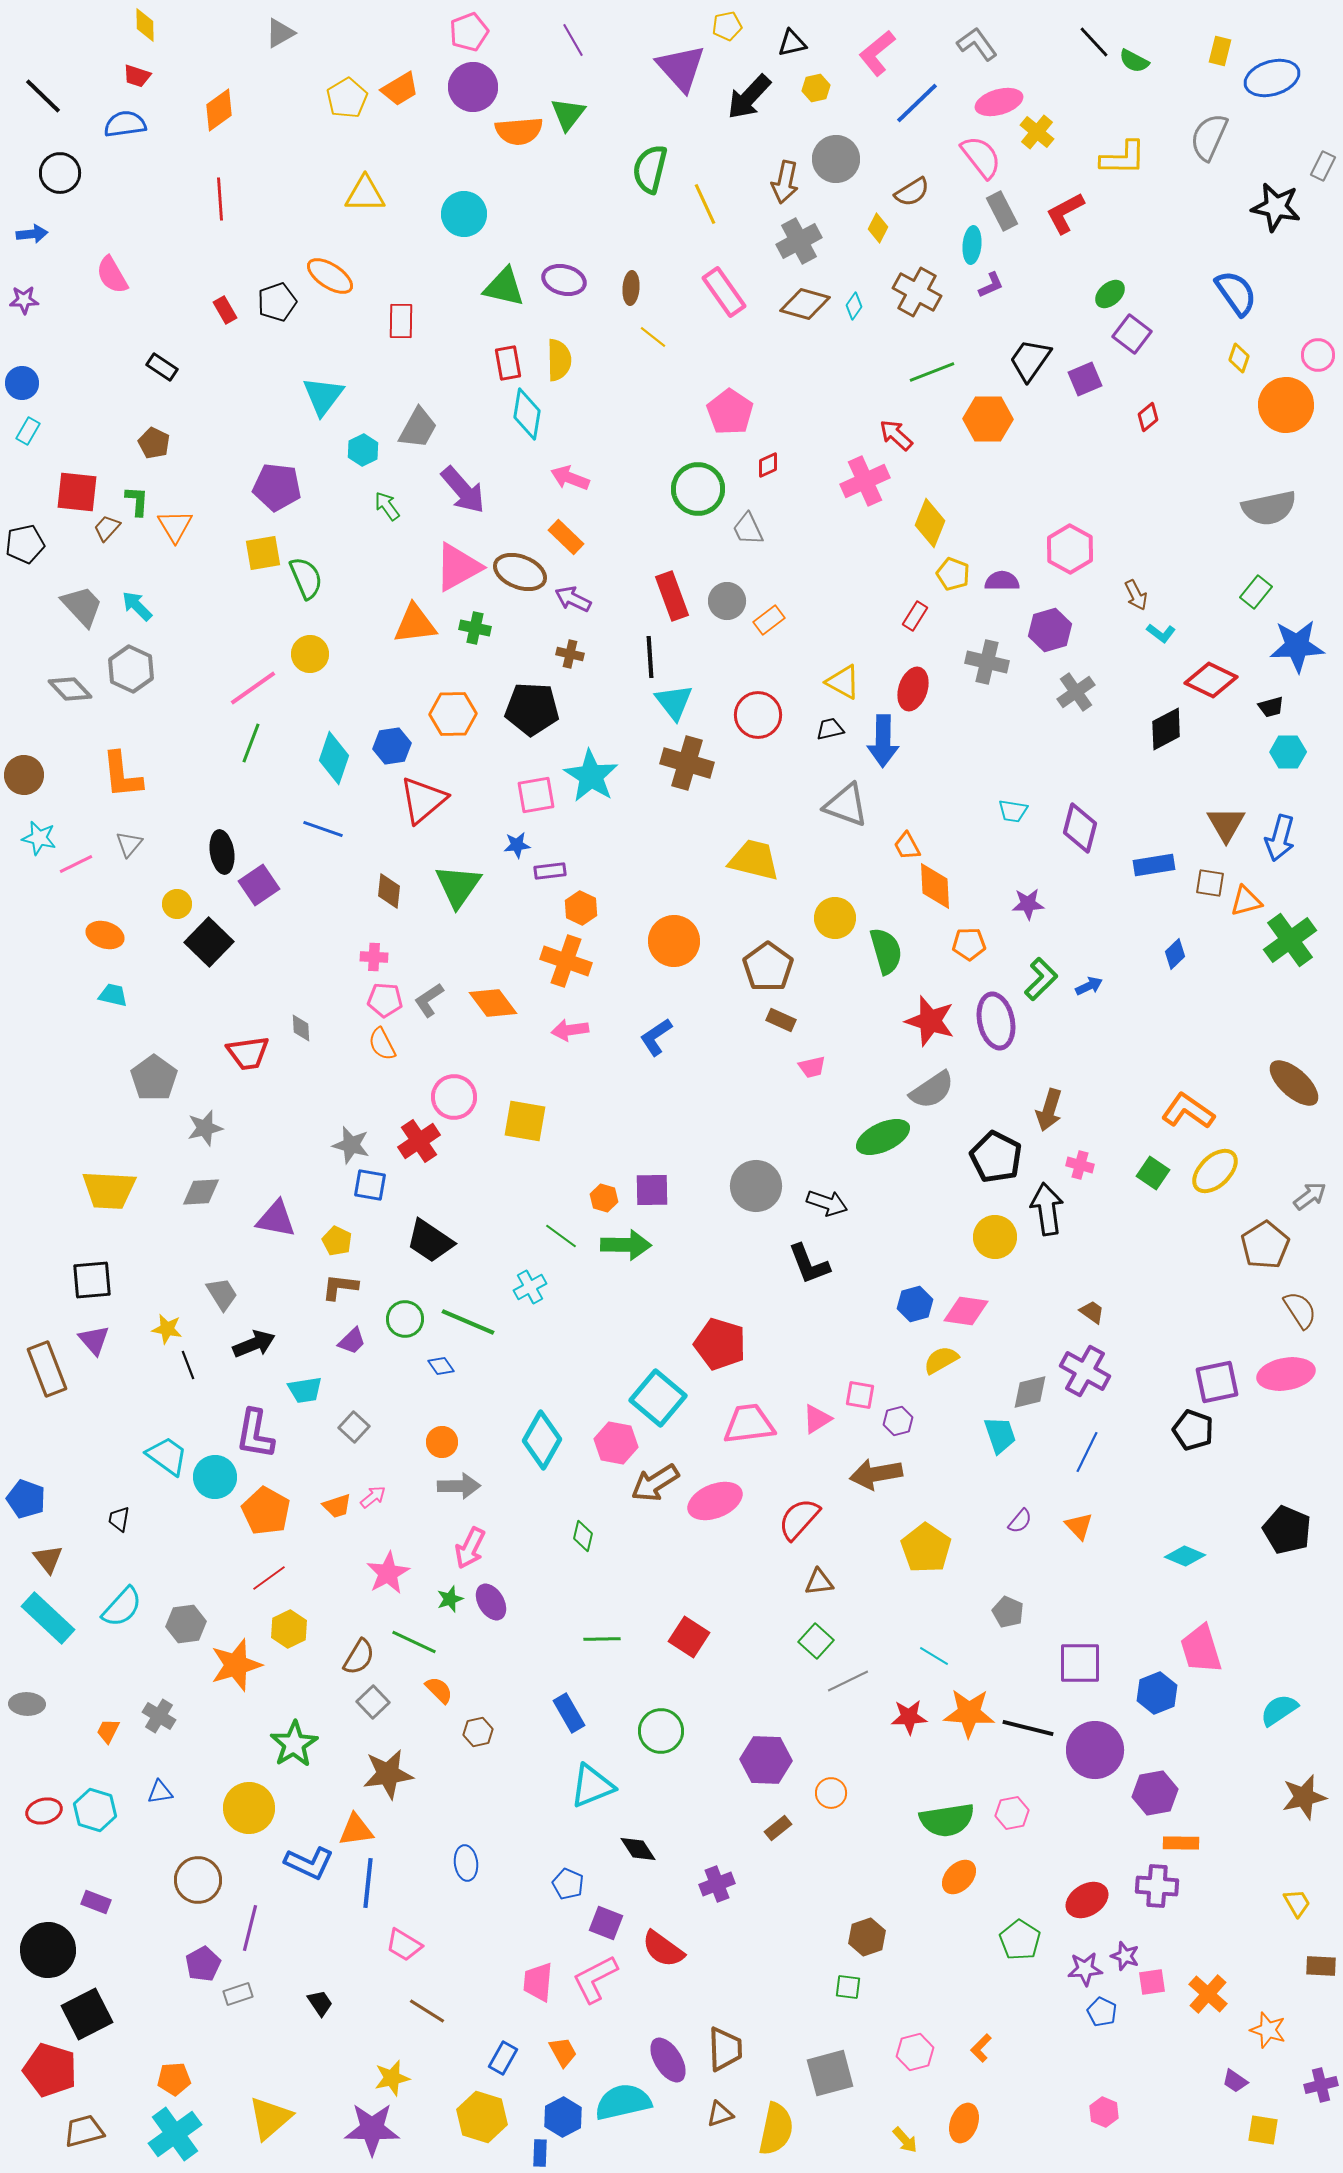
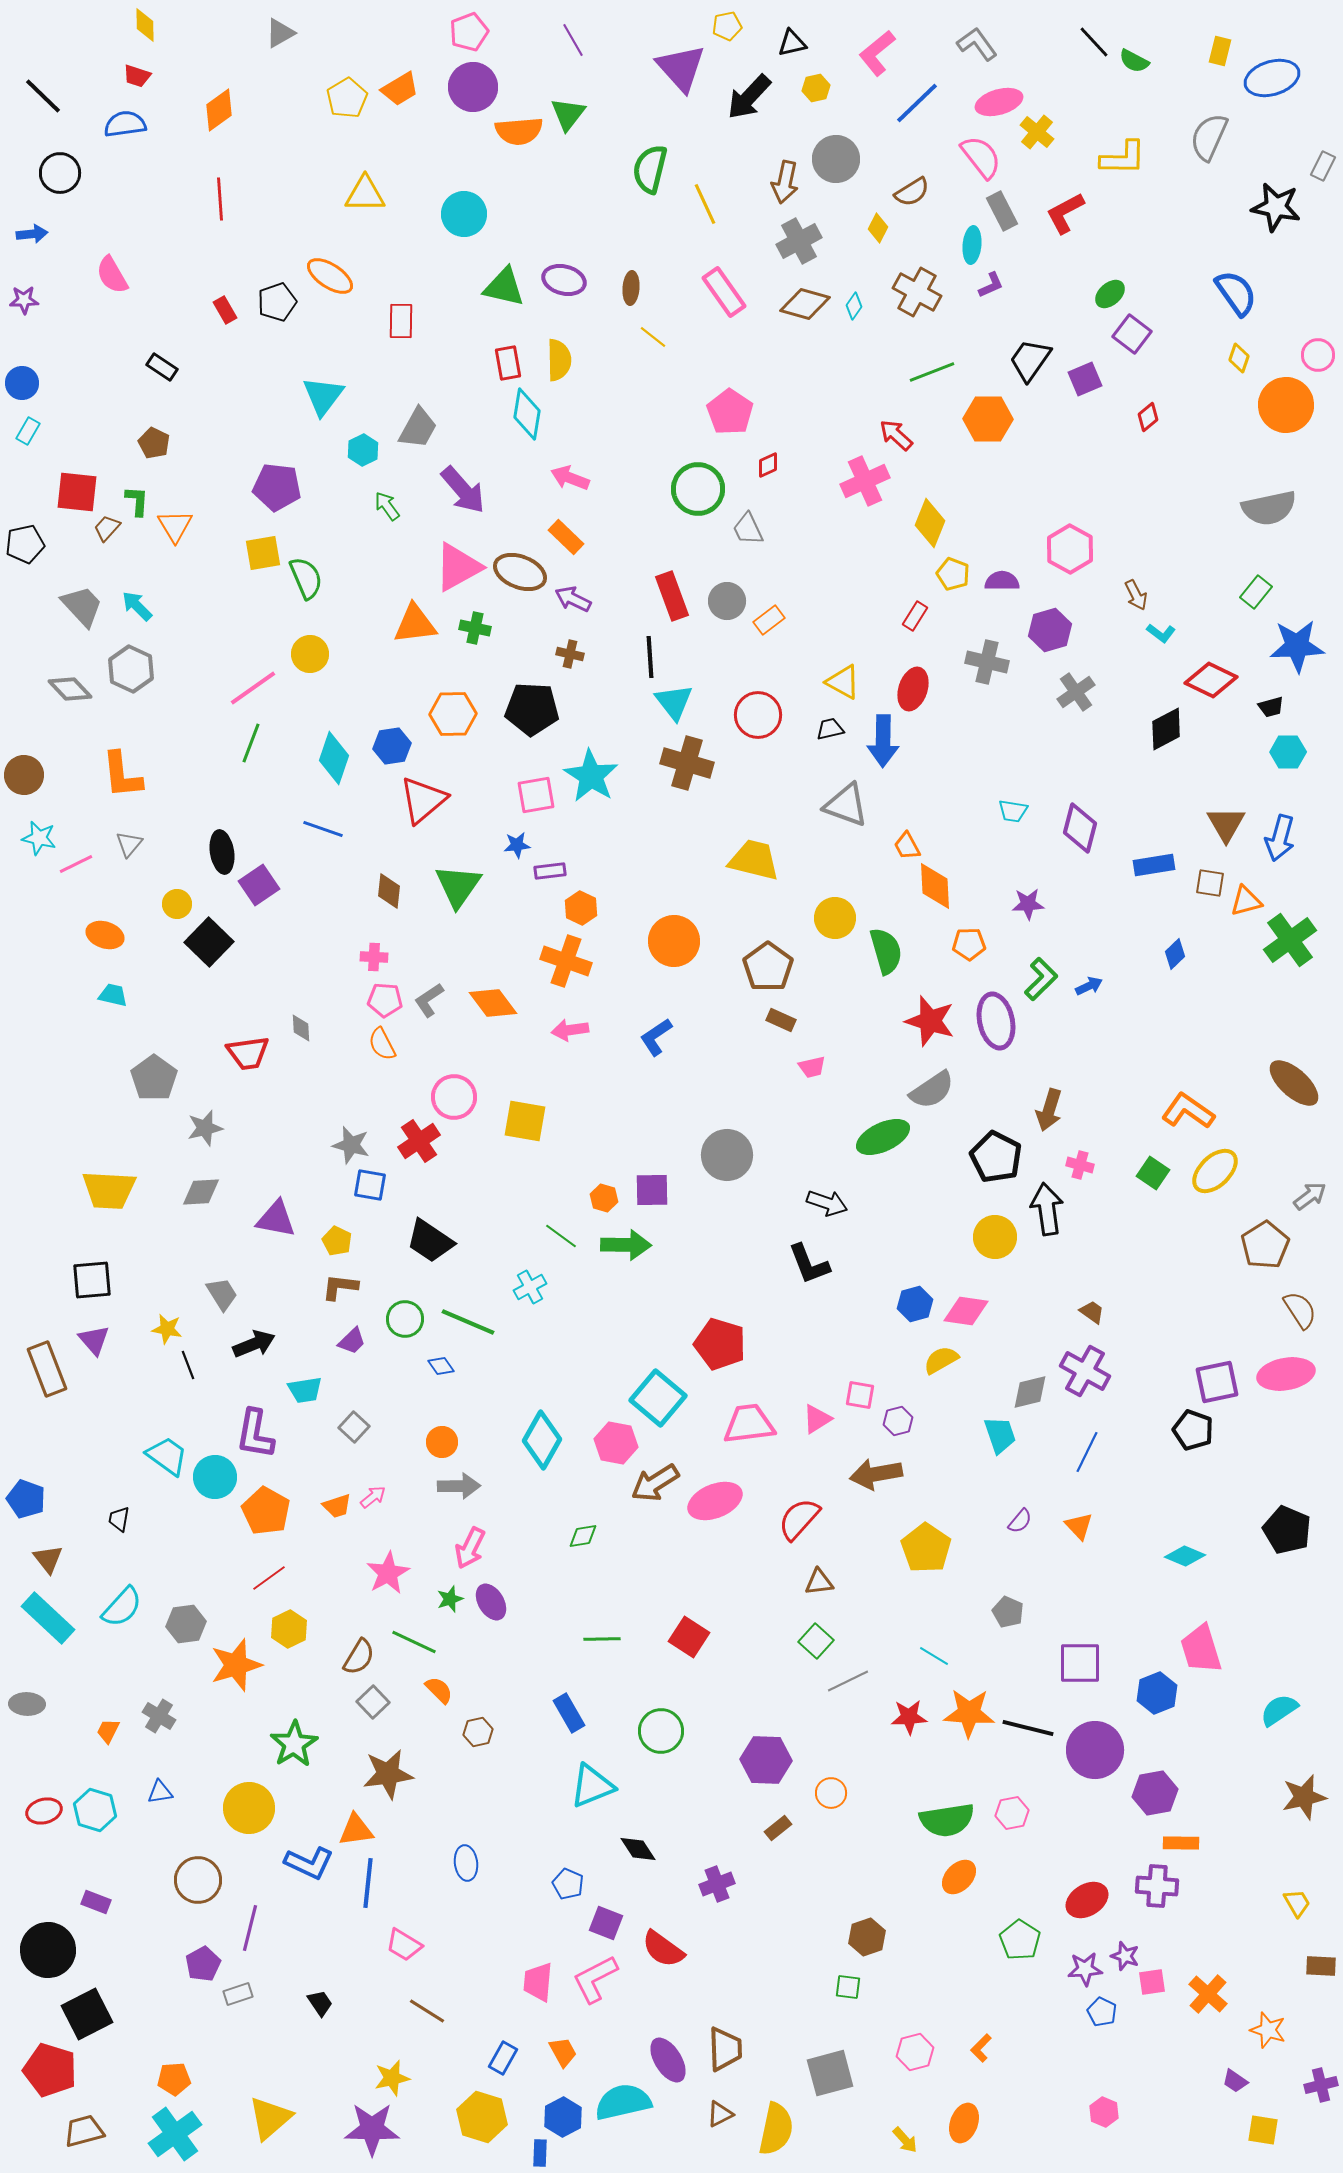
gray circle at (756, 1186): moved 29 px left, 31 px up
green diamond at (583, 1536): rotated 68 degrees clockwise
brown triangle at (720, 2114): rotated 8 degrees counterclockwise
